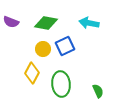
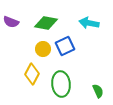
yellow diamond: moved 1 px down
